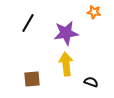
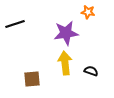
orange star: moved 6 px left
black line: moved 13 px left, 1 px down; rotated 42 degrees clockwise
yellow arrow: moved 1 px left, 1 px up
black semicircle: moved 11 px up
